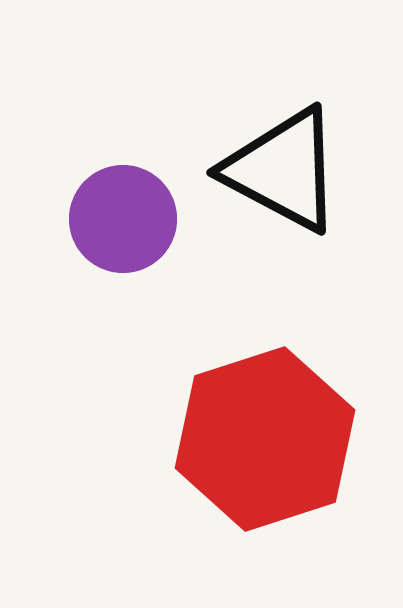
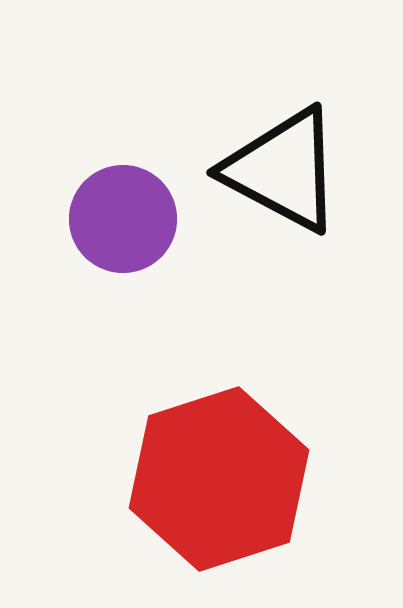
red hexagon: moved 46 px left, 40 px down
